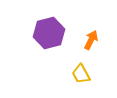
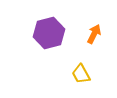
orange arrow: moved 3 px right, 6 px up
